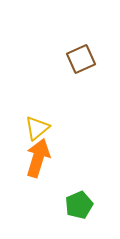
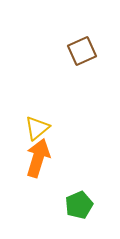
brown square: moved 1 px right, 8 px up
